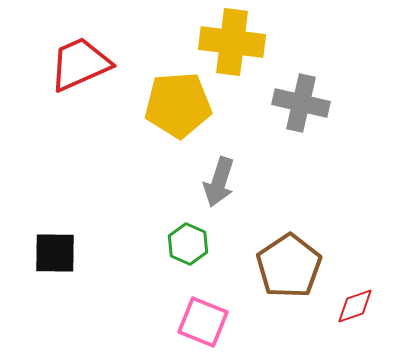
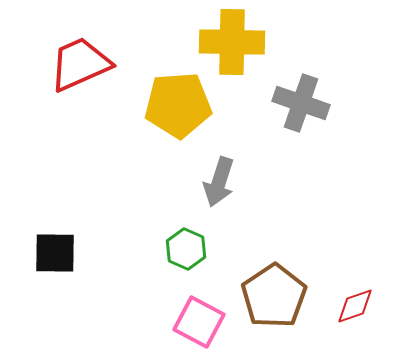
yellow cross: rotated 6 degrees counterclockwise
gray cross: rotated 6 degrees clockwise
green hexagon: moved 2 px left, 5 px down
brown pentagon: moved 15 px left, 30 px down
pink square: moved 4 px left; rotated 6 degrees clockwise
